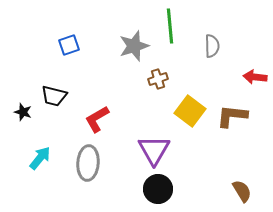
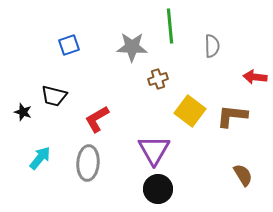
gray star: moved 2 px left, 1 px down; rotated 20 degrees clockwise
brown semicircle: moved 1 px right, 16 px up
